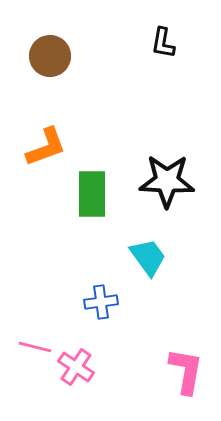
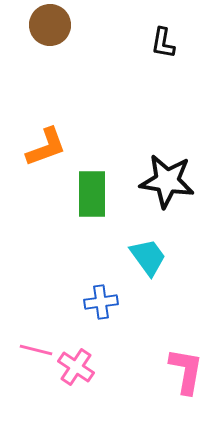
brown circle: moved 31 px up
black star: rotated 6 degrees clockwise
pink line: moved 1 px right, 3 px down
